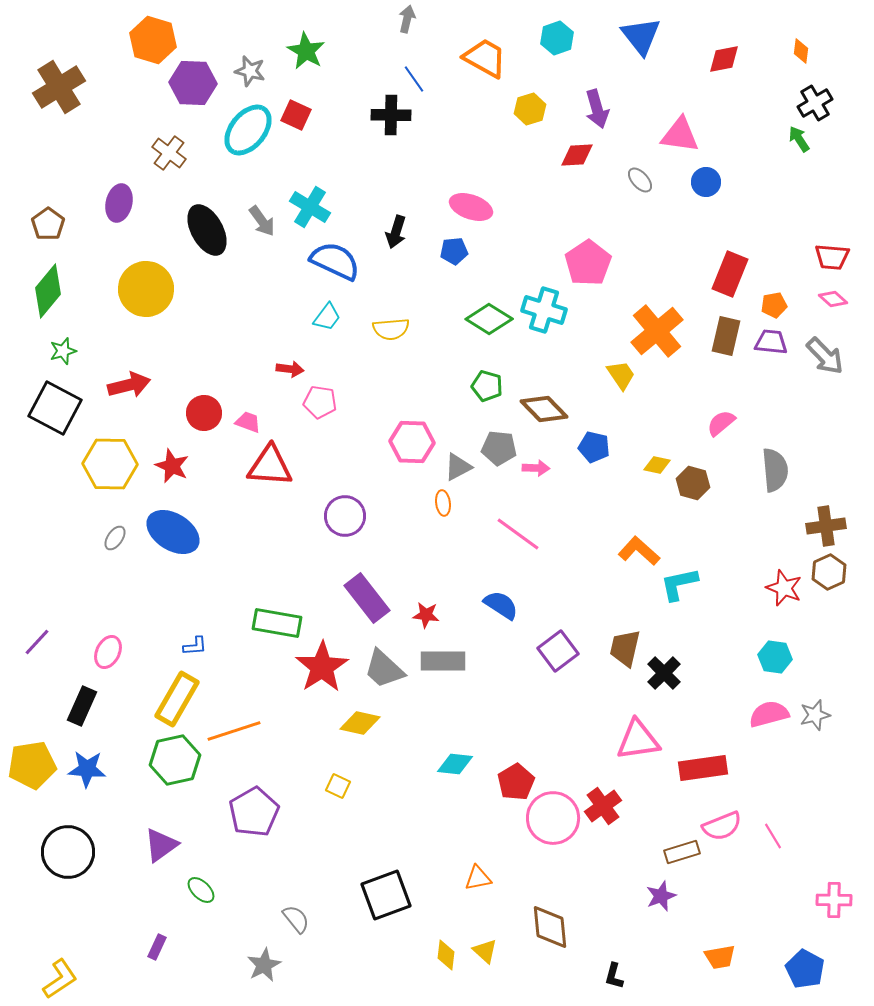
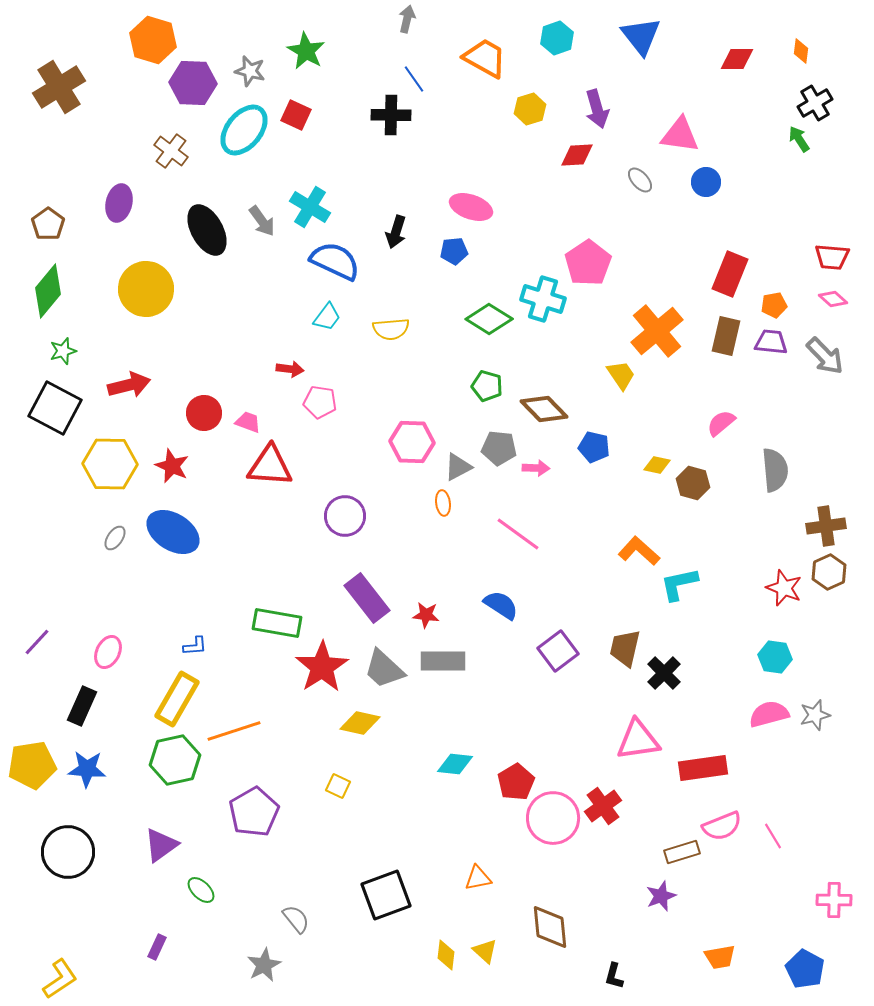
red diamond at (724, 59): moved 13 px right; rotated 12 degrees clockwise
cyan ellipse at (248, 130): moved 4 px left
brown cross at (169, 153): moved 2 px right, 2 px up
cyan cross at (544, 310): moved 1 px left, 11 px up
